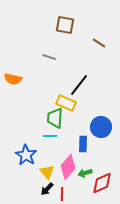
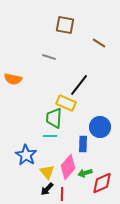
green trapezoid: moved 1 px left
blue circle: moved 1 px left
